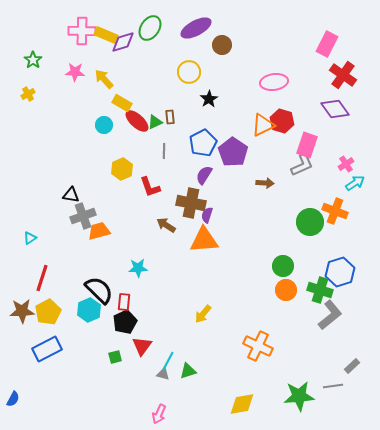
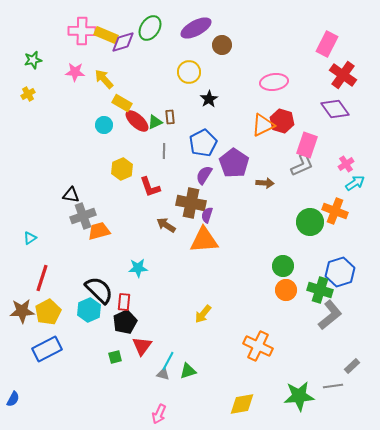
green star at (33, 60): rotated 24 degrees clockwise
purple pentagon at (233, 152): moved 1 px right, 11 px down
